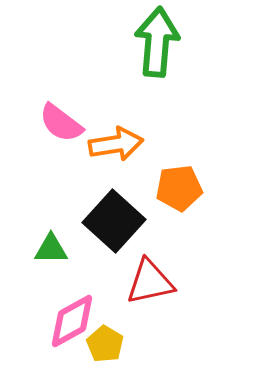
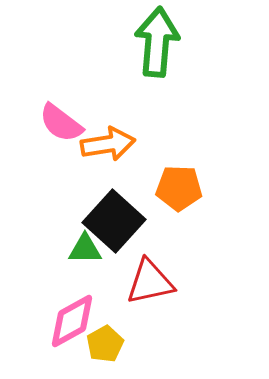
orange arrow: moved 8 px left
orange pentagon: rotated 9 degrees clockwise
green triangle: moved 34 px right
yellow pentagon: rotated 12 degrees clockwise
